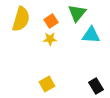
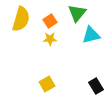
orange square: moved 1 px left
cyan triangle: rotated 18 degrees counterclockwise
